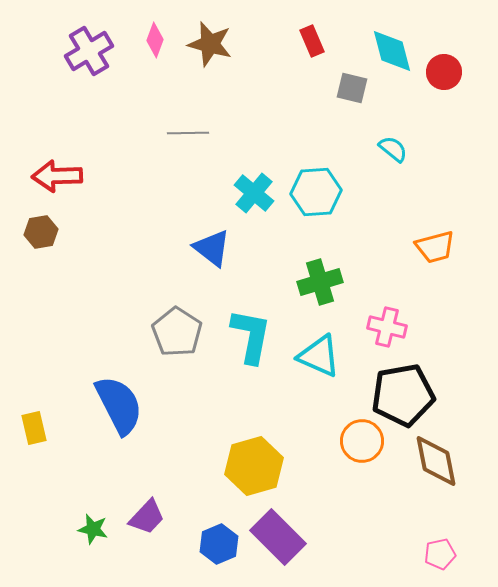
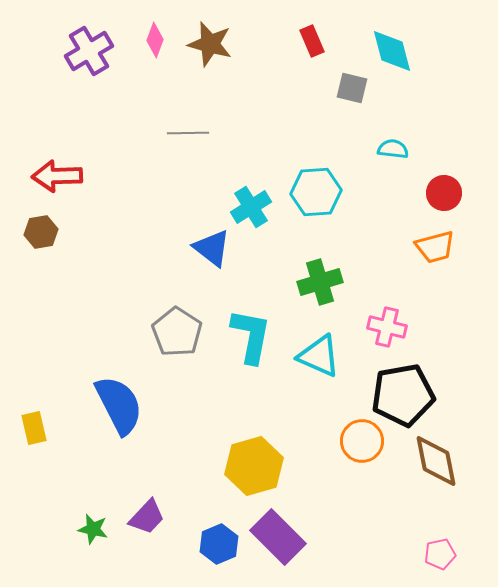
red circle: moved 121 px down
cyan semicircle: rotated 32 degrees counterclockwise
cyan cross: moved 3 px left, 14 px down; rotated 18 degrees clockwise
